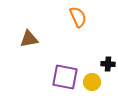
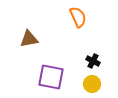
black cross: moved 15 px left, 3 px up; rotated 24 degrees clockwise
purple square: moved 14 px left
yellow circle: moved 2 px down
